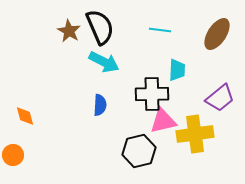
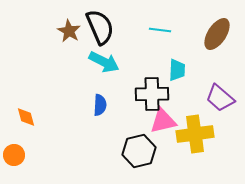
purple trapezoid: rotated 80 degrees clockwise
orange diamond: moved 1 px right, 1 px down
orange circle: moved 1 px right
